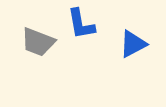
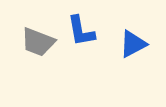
blue L-shape: moved 7 px down
